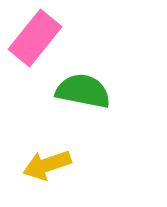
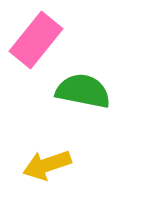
pink rectangle: moved 1 px right, 2 px down
